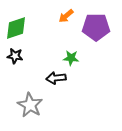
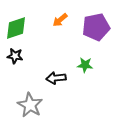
orange arrow: moved 6 px left, 4 px down
purple pentagon: rotated 12 degrees counterclockwise
green star: moved 14 px right, 7 px down
